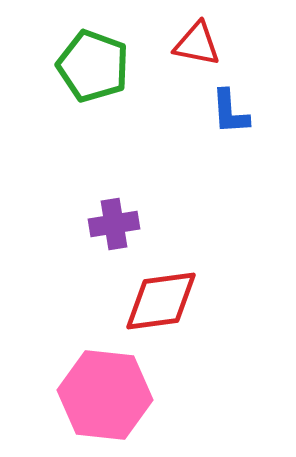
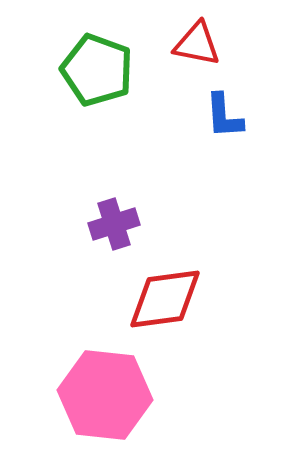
green pentagon: moved 4 px right, 4 px down
blue L-shape: moved 6 px left, 4 px down
purple cross: rotated 9 degrees counterclockwise
red diamond: moved 4 px right, 2 px up
